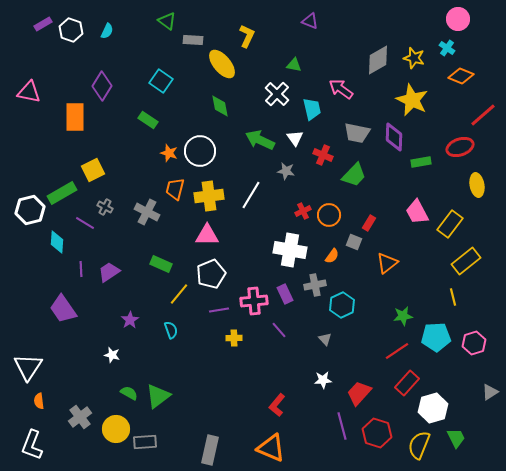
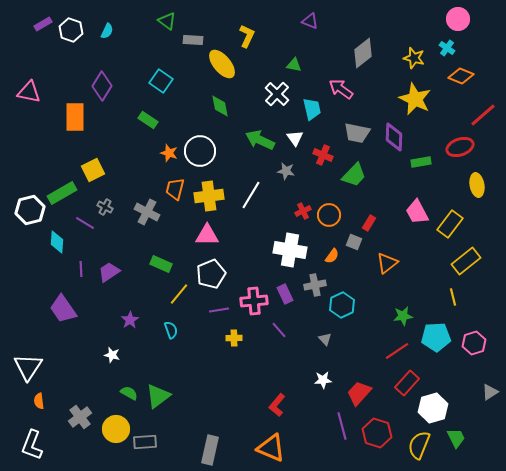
gray diamond at (378, 60): moved 15 px left, 7 px up; rotated 8 degrees counterclockwise
yellow star at (412, 100): moved 3 px right, 1 px up
